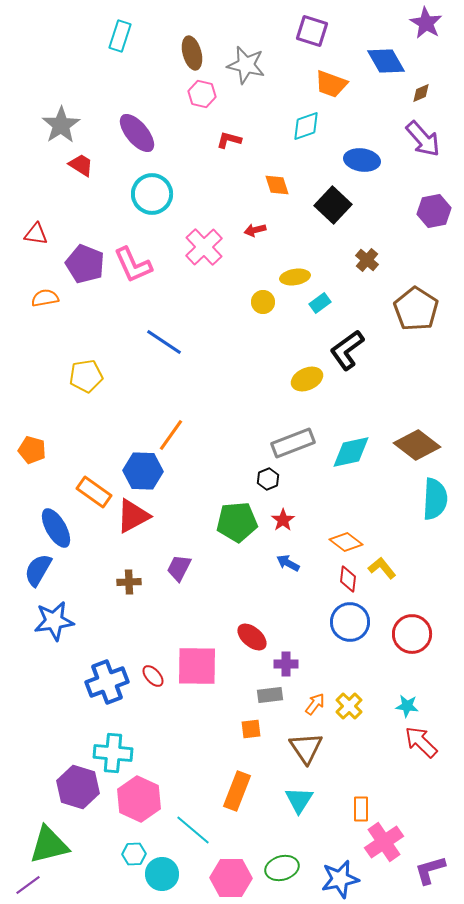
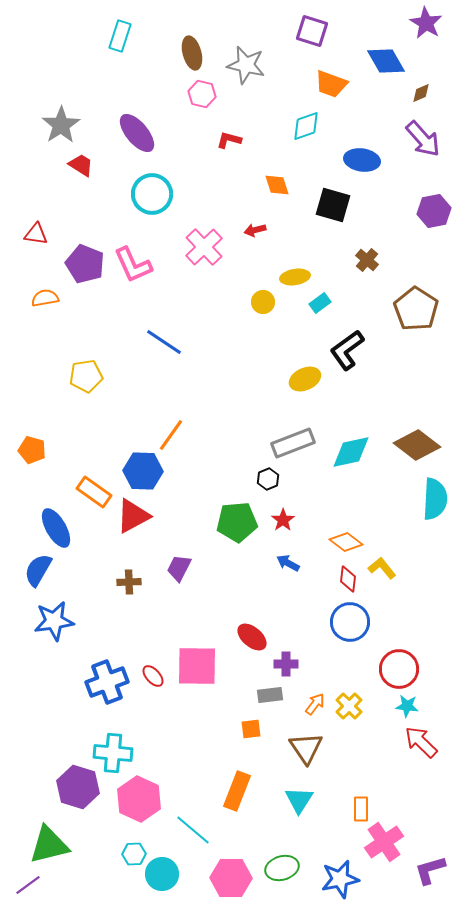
black square at (333, 205): rotated 27 degrees counterclockwise
yellow ellipse at (307, 379): moved 2 px left
red circle at (412, 634): moved 13 px left, 35 px down
